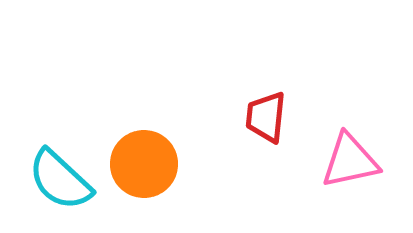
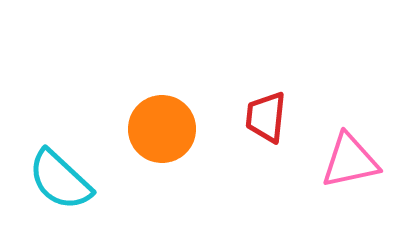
orange circle: moved 18 px right, 35 px up
